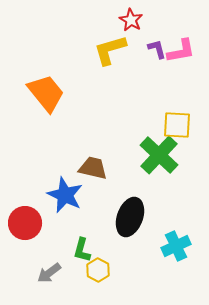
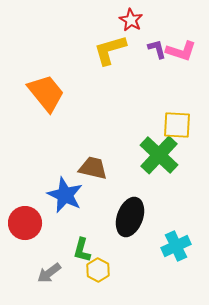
pink L-shape: rotated 28 degrees clockwise
